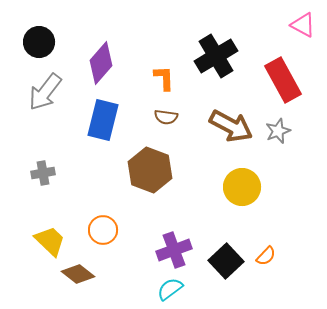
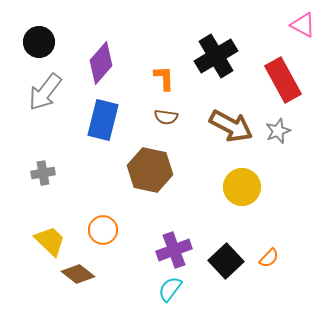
brown hexagon: rotated 9 degrees counterclockwise
orange semicircle: moved 3 px right, 2 px down
cyan semicircle: rotated 16 degrees counterclockwise
